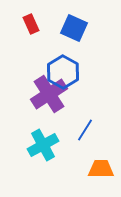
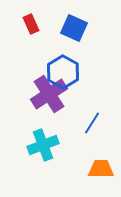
blue line: moved 7 px right, 7 px up
cyan cross: rotated 8 degrees clockwise
